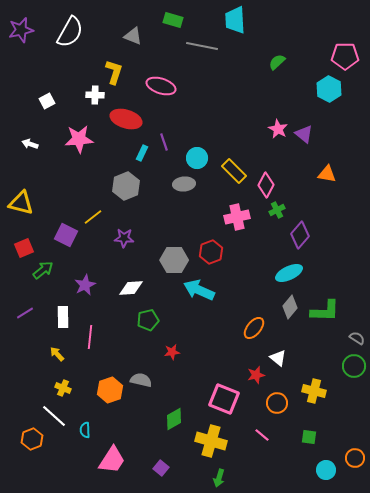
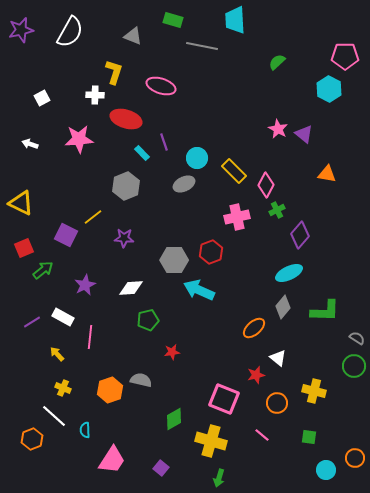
white square at (47, 101): moved 5 px left, 3 px up
cyan rectangle at (142, 153): rotated 70 degrees counterclockwise
gray ellipse at (184, 184): rotated 20 degrees counterclockwise
yellow triangle at (21, 203): rotated 12 degrees clockwise
gray diamond at (290, 307): moved 7 px left
purple line at (25, 313): moved 7 px right, 9 px down
white rectangle at (63, 317): rotated 60 degrees counterclockwise
orange ellipse at (254, 328): rotated 10 degrees clockwise
